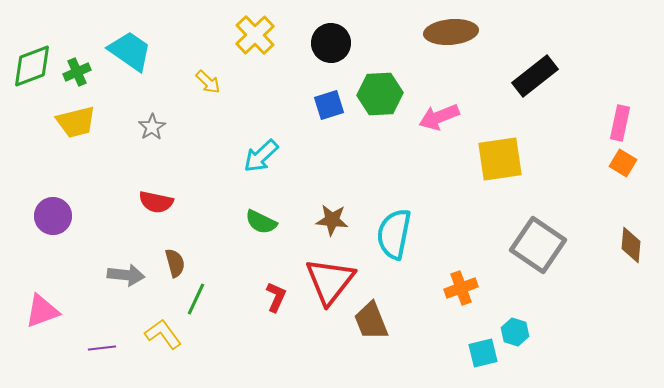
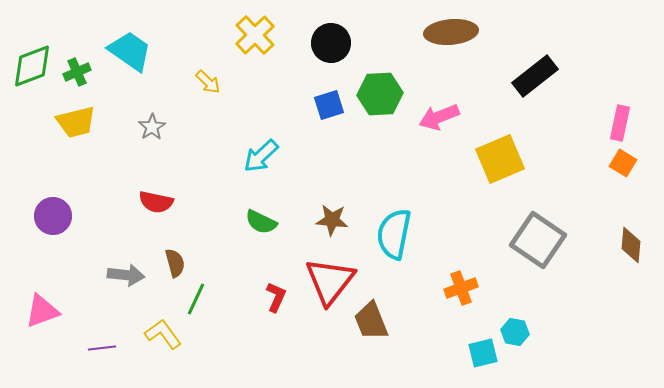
yellow square: rotated 15 degrees counterclockwise
gray square: moved 5 px up
cyan hexagon: rotated 8 degrees counterclockwise
